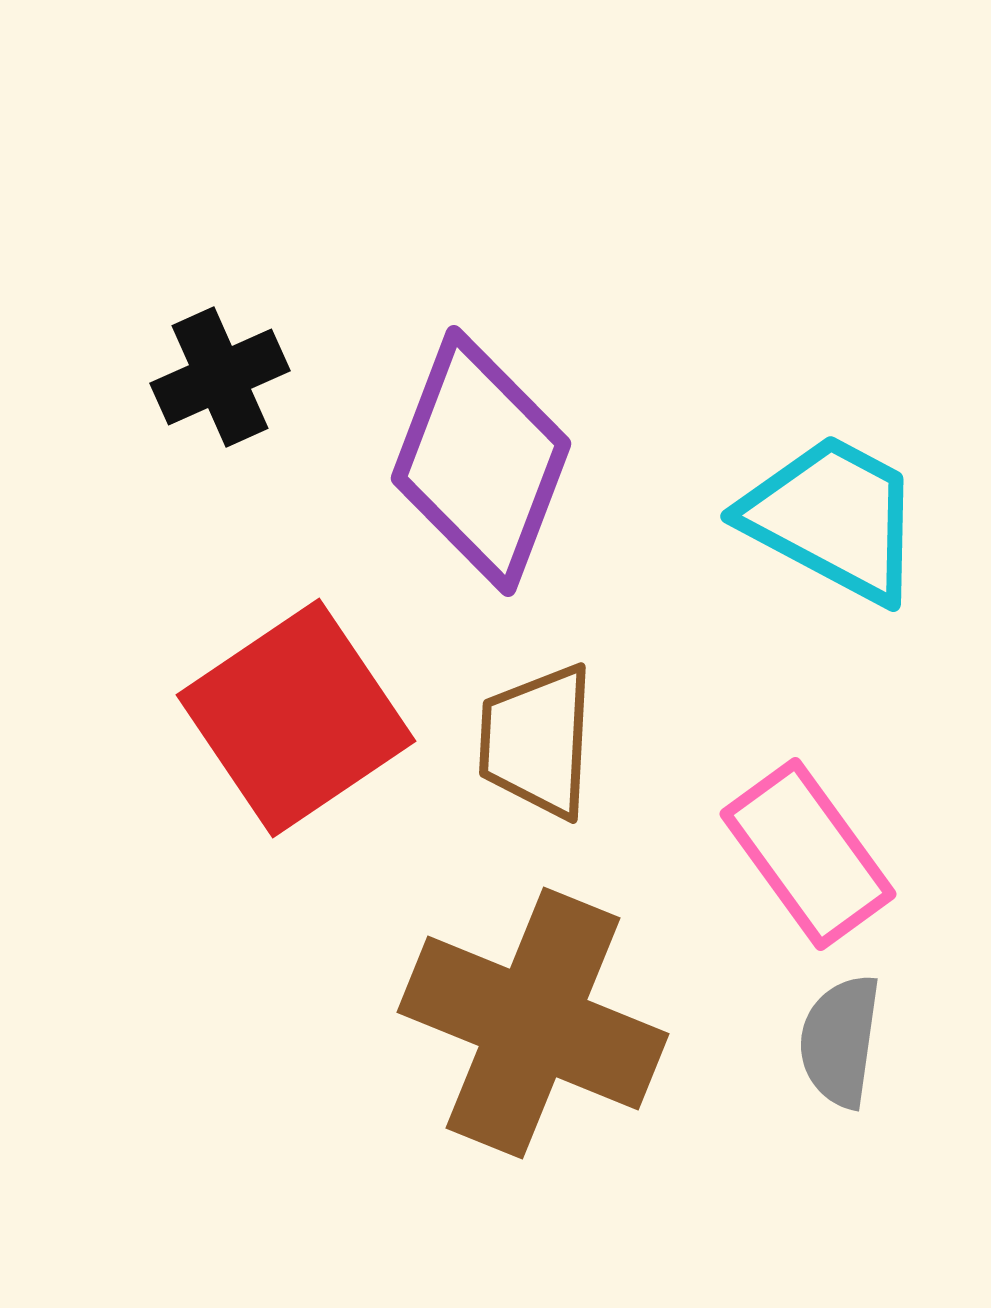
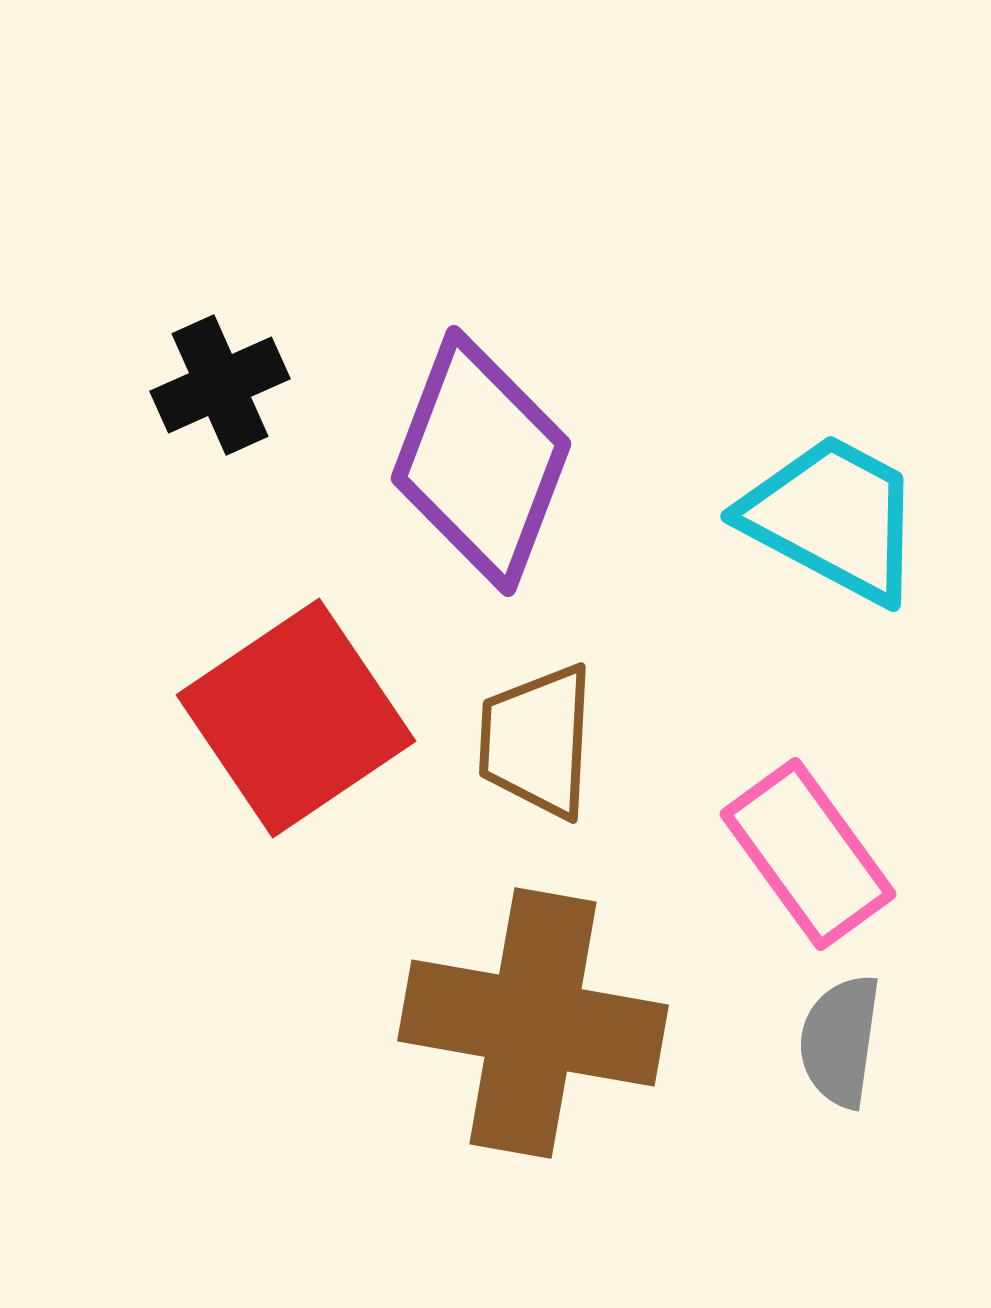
black cross: moved 8 px down
brown cross: rotated 12 degrees counterclockwise
